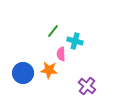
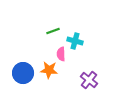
green line: rotated 32 degrees clockwise
purple cross: moved 2 px right, 6 px up
